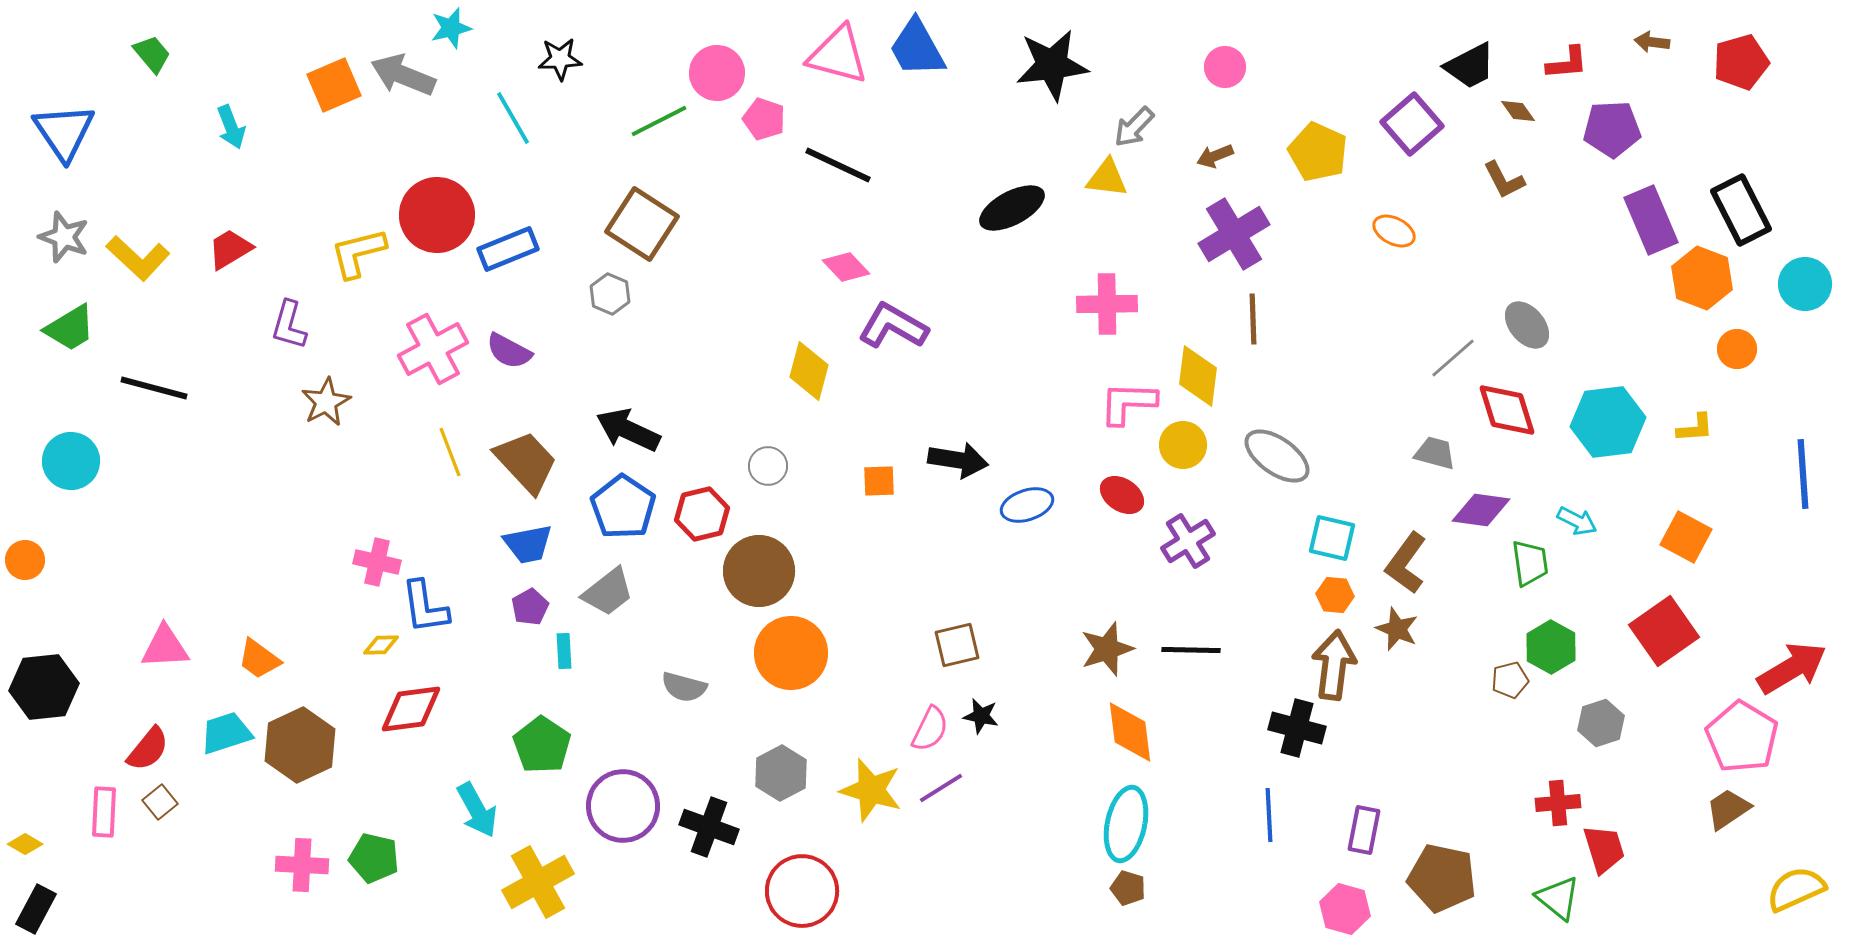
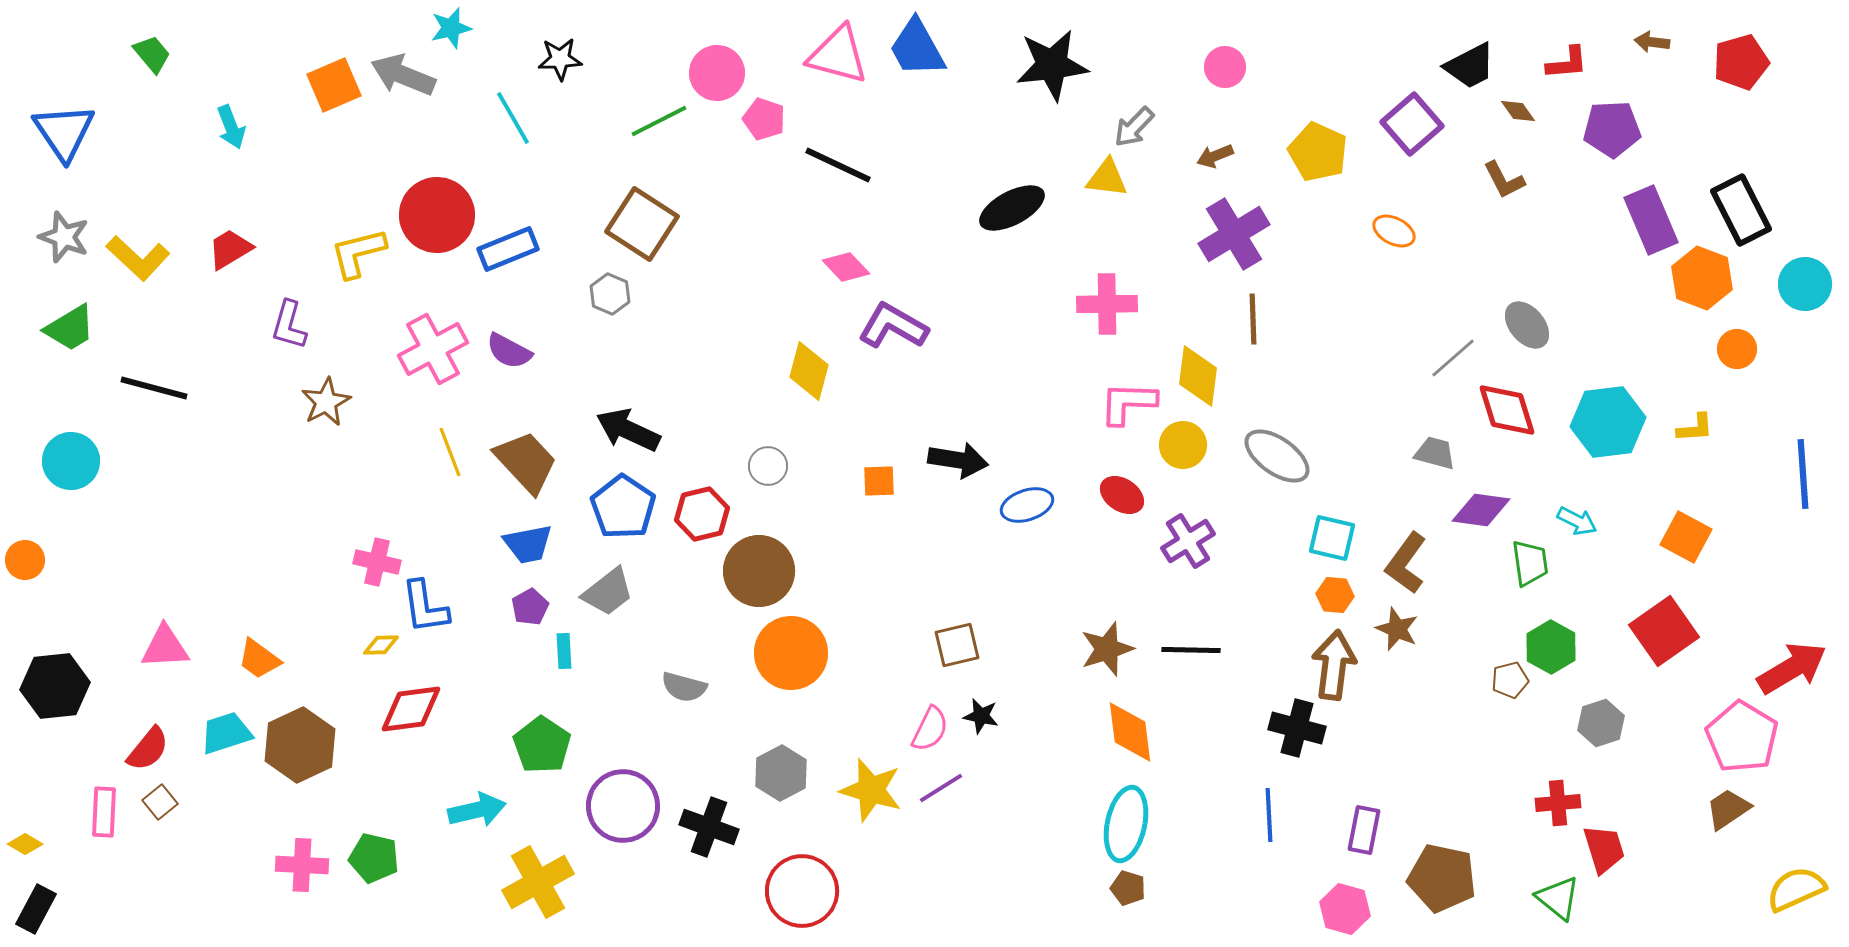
black hexagon at (44, 687): moved 11 px right, 1 px up
cyan arrow at (477, 810): rotated 74 degrees counterclockwise
